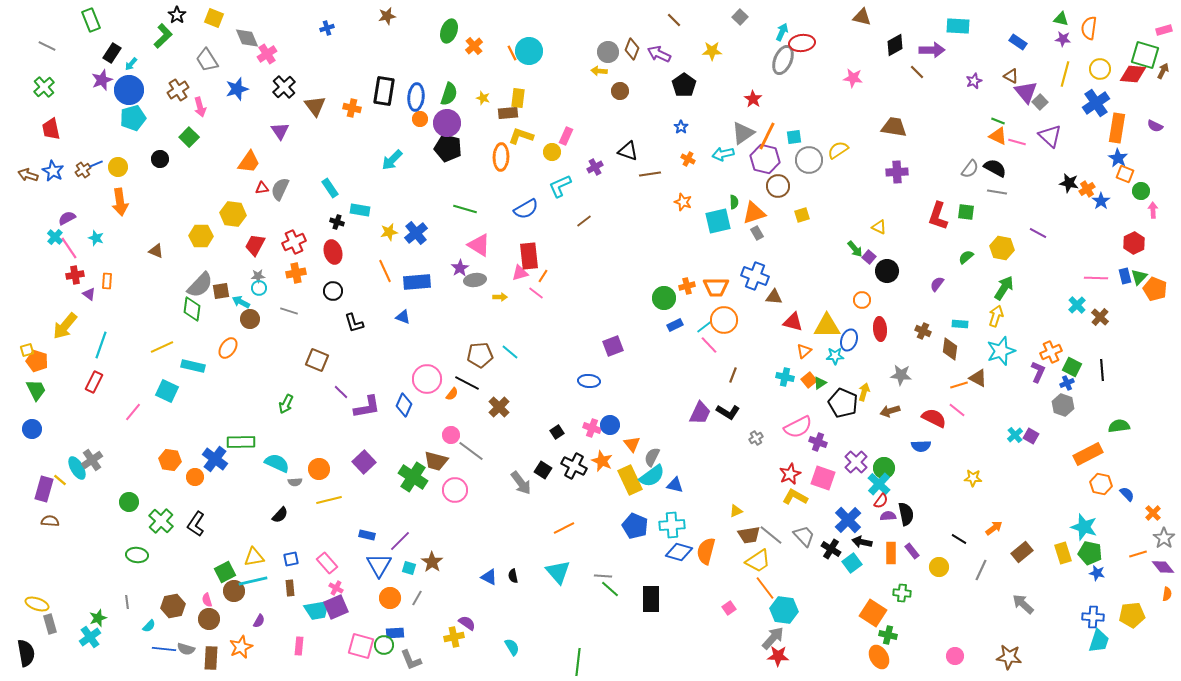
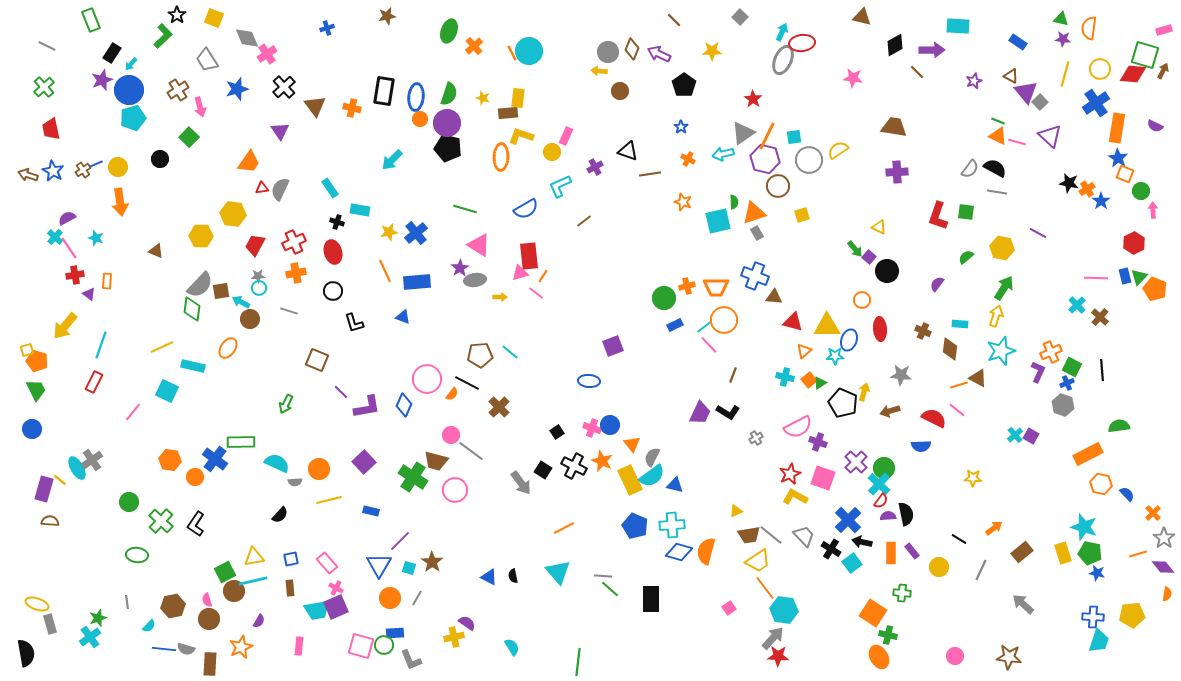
blue rectangle at (367, 535): moved 4 px right, 24 px up
brown rectangle at (211, 658): moved 1 px left, 6 px down
